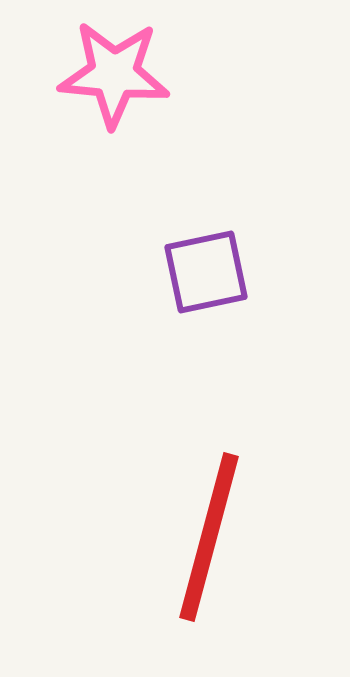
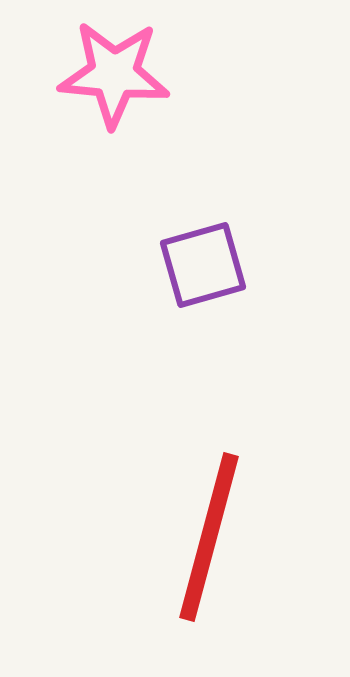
purple square: moved 3 px left, 7 px up; rotated 4 degrees counterclockwise
